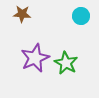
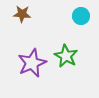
purple star: moved 3 px left, 5 px down
green star: moved 7 px up
